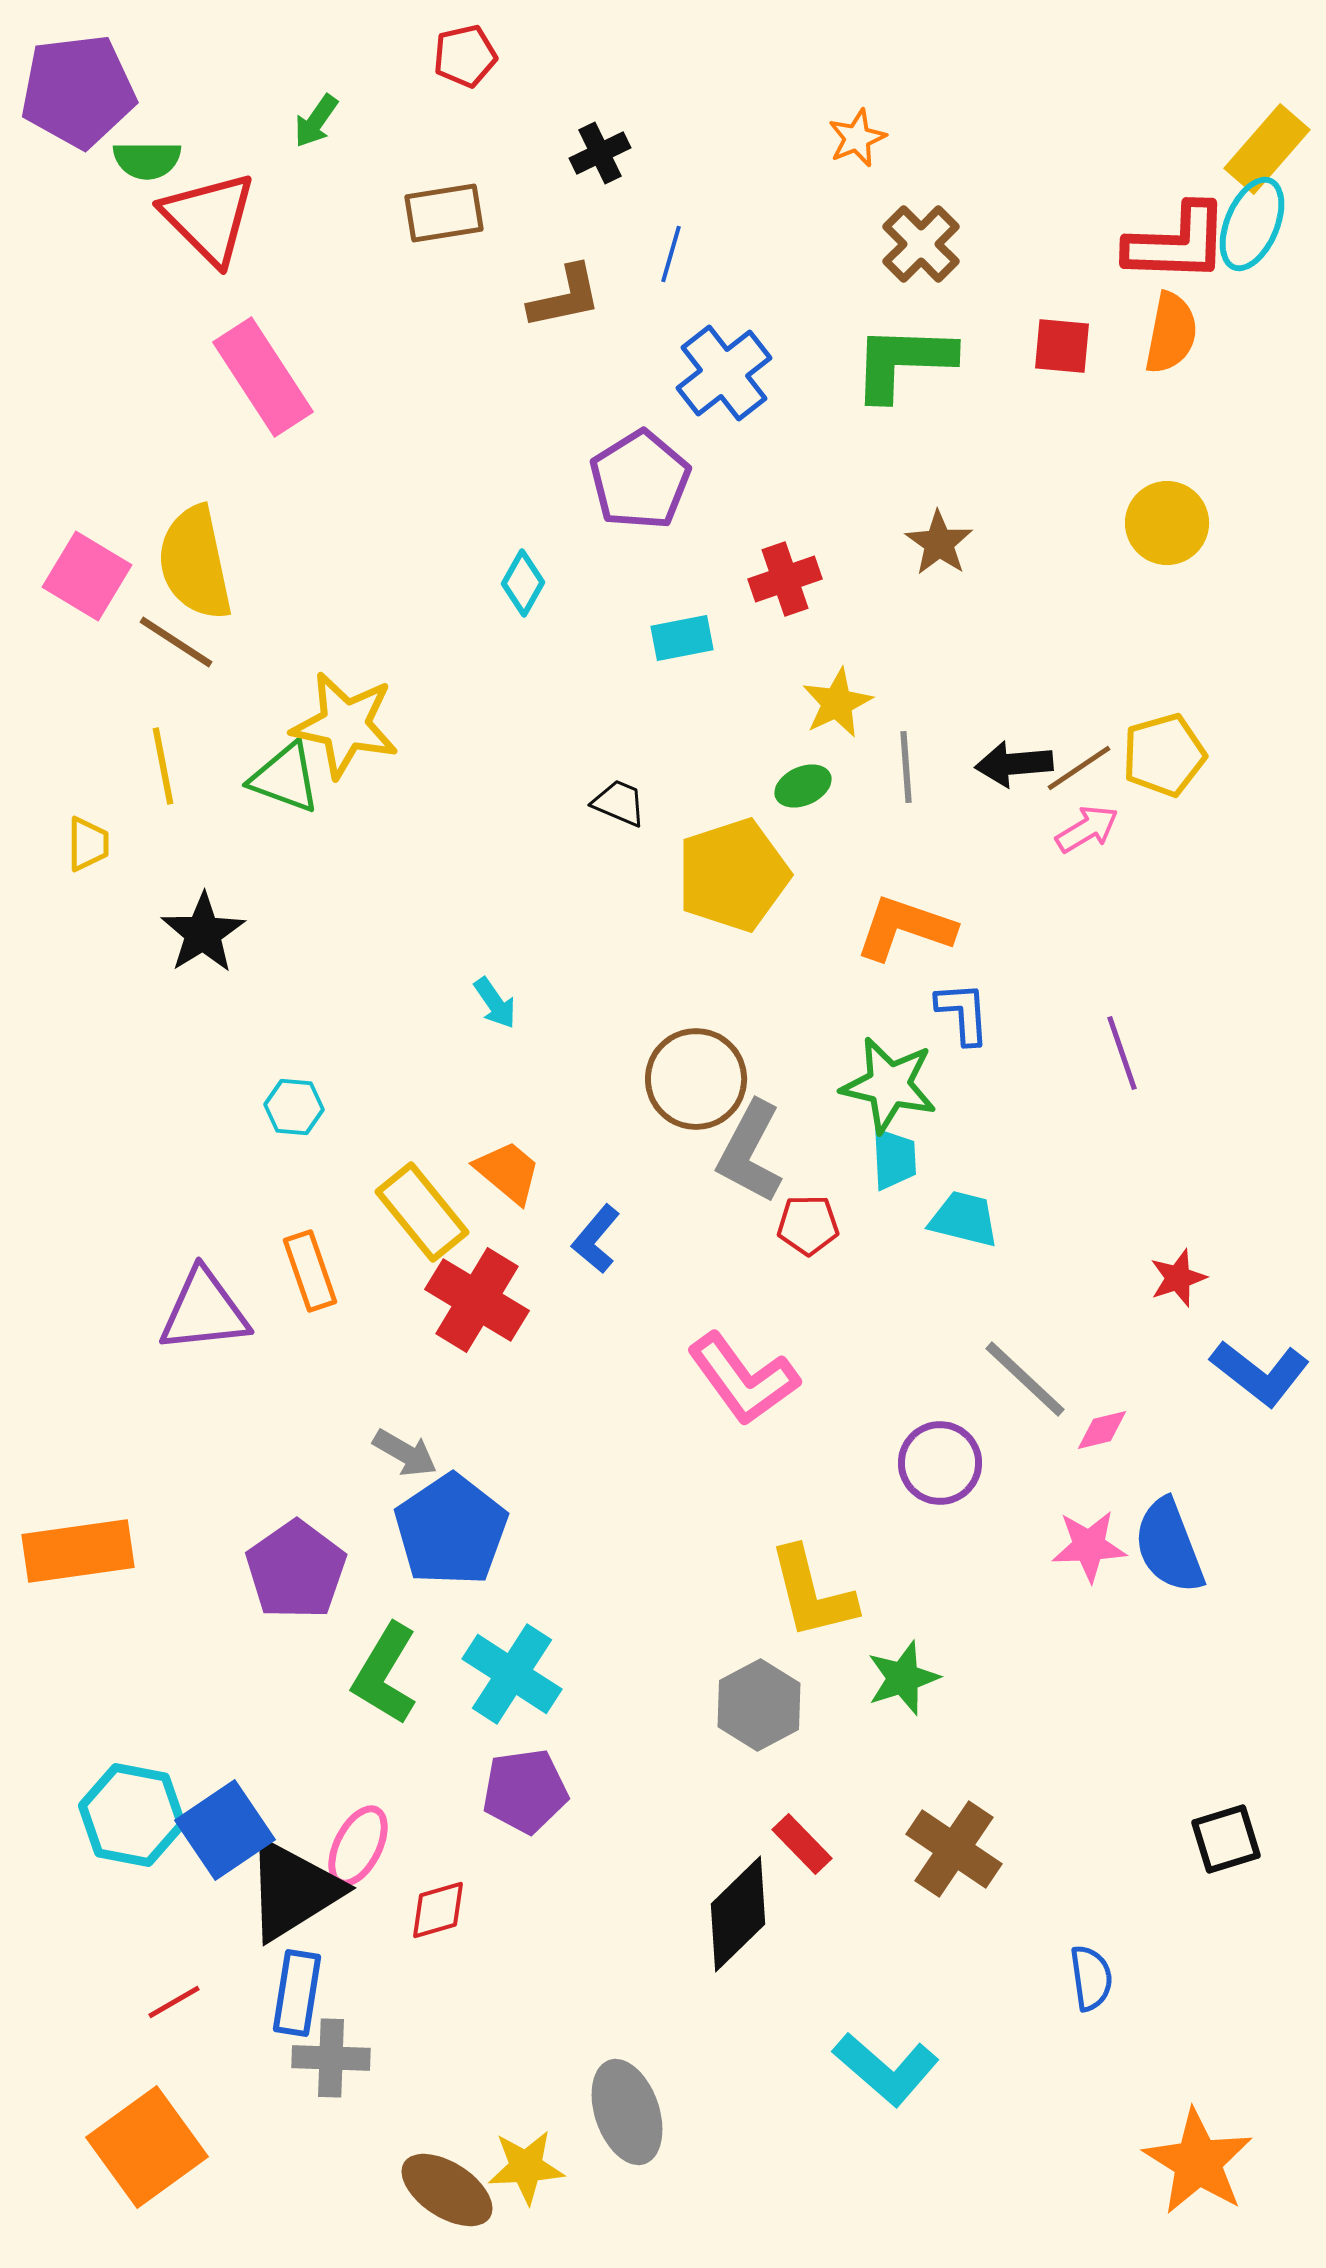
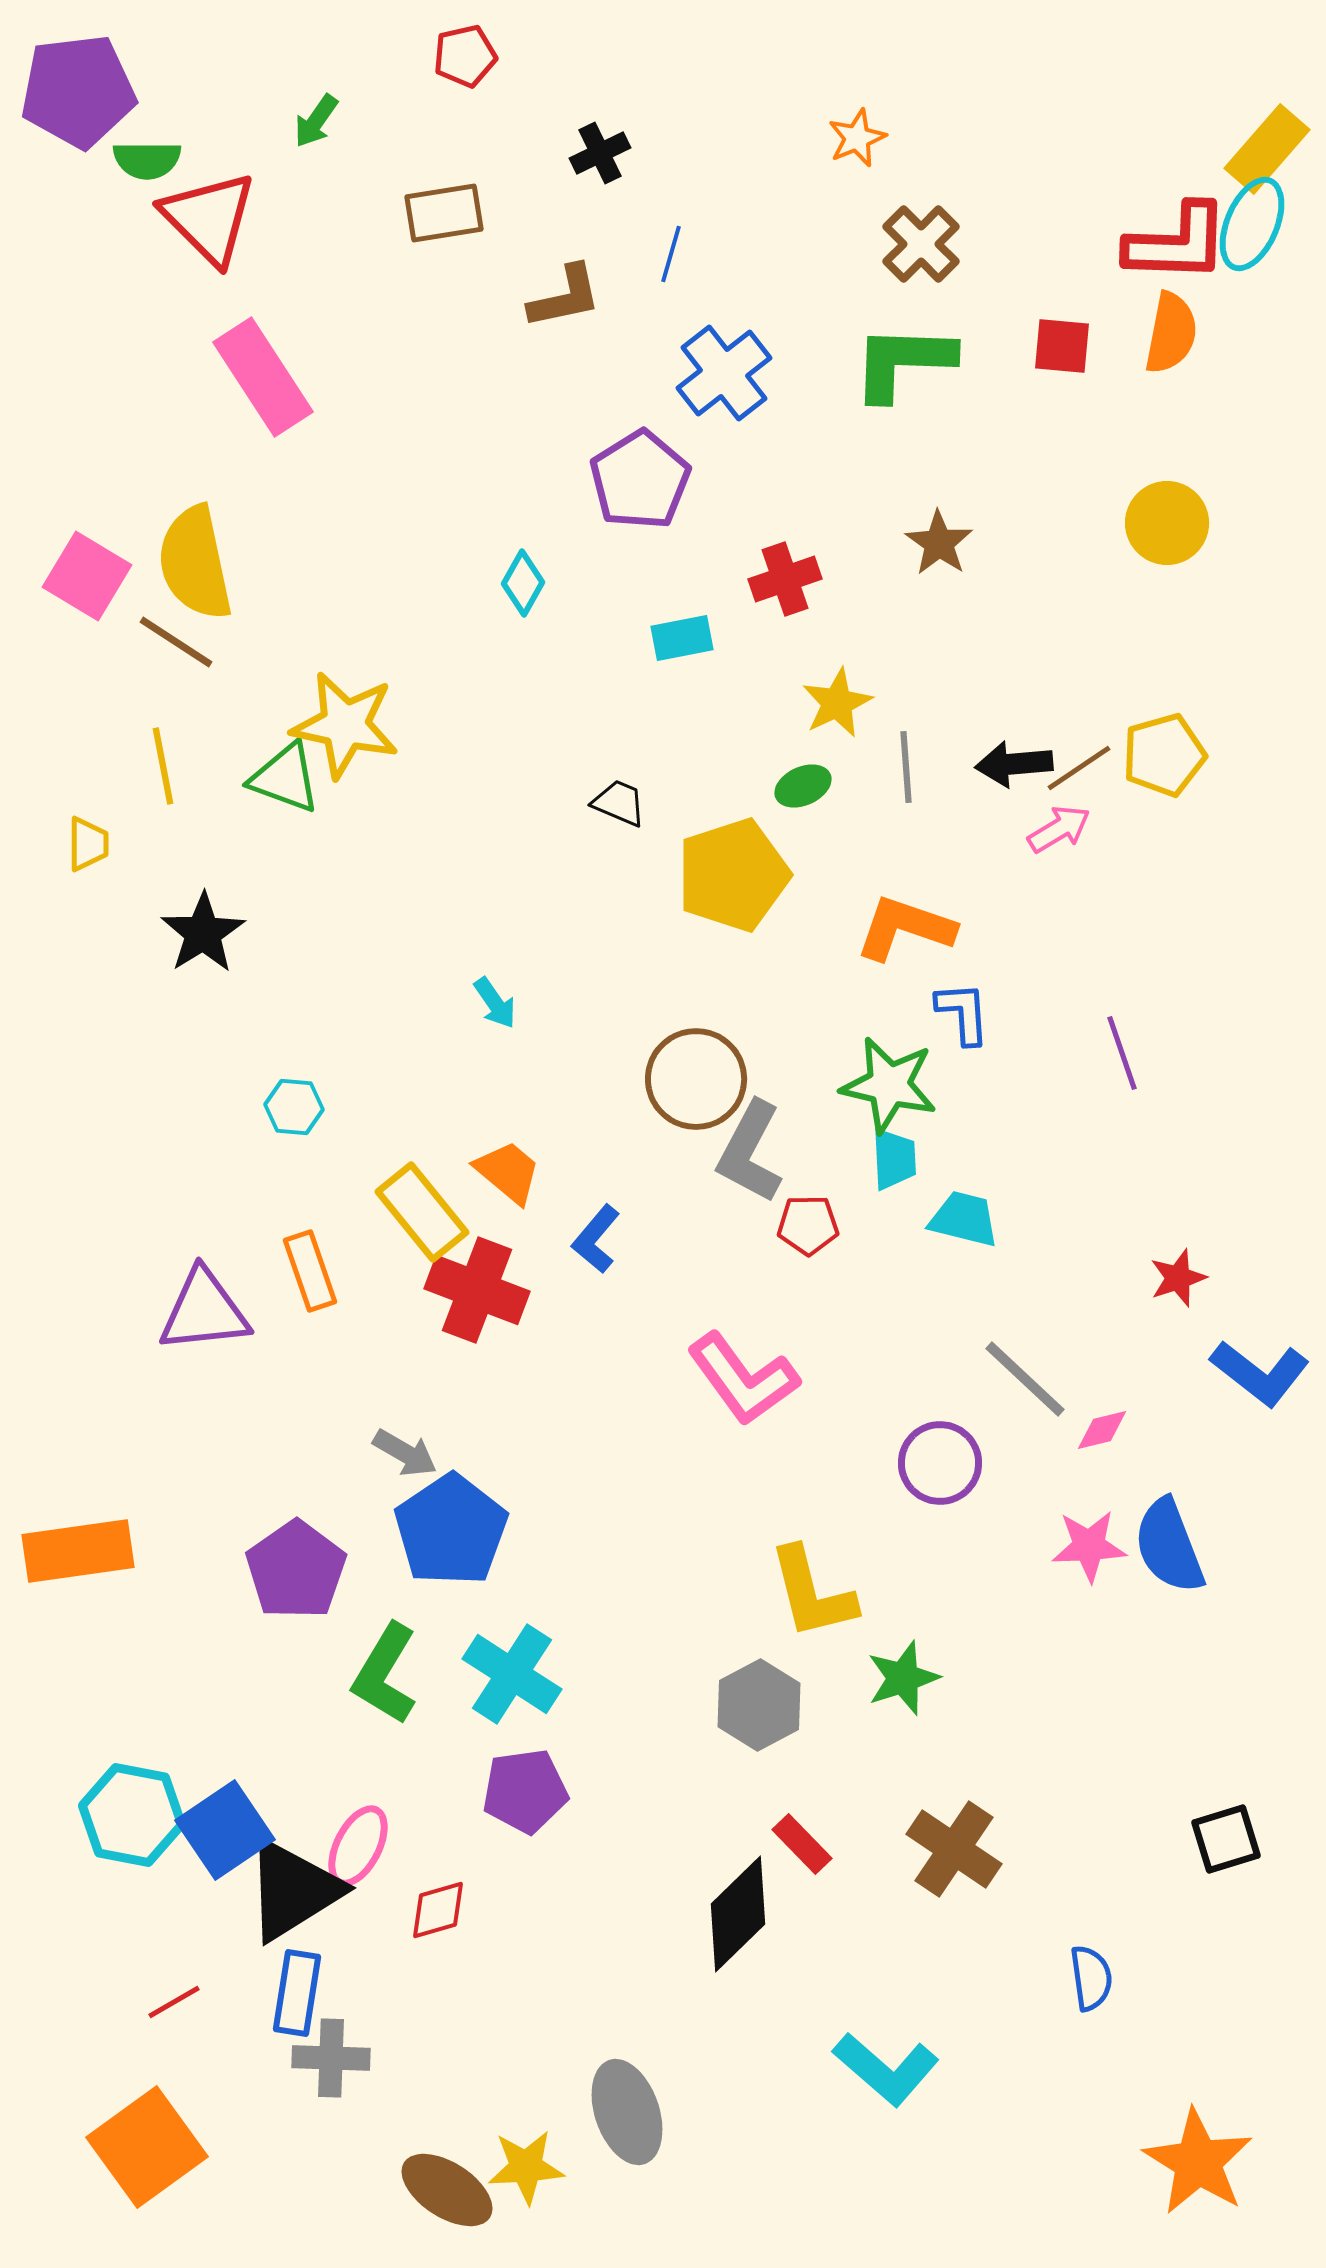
pink arrow at (1087, 829): moved 28 px left
red cross at (477, 1300): moved 10 px up; rotated 10 degrees counterclockwise
